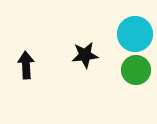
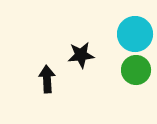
black star: moved 4 px left
black arrow: moved 21 px right, 14 px down
